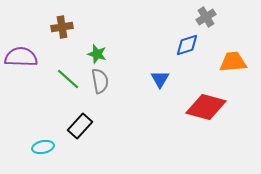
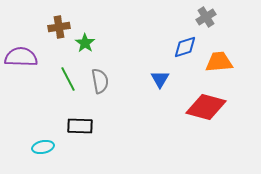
brown cross: moved 3 px left
blue diamond: moved 2 px left, 2 px down
green star: moved 12 px left, 11 px up; rotated 18 degrees clockwise
orange trapezoid: moved 14 px left
green line: rotated 20 degrees clockwise
black rectangle: rotated 50 degrees clockwise
